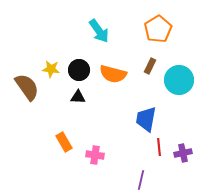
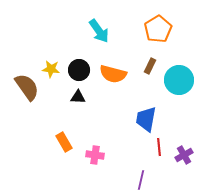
purple cross: moved 1 px right, 2 px down; rotated 18 degrees counterclockwise
